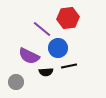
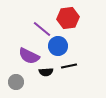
blue circle: moved 2 px up
